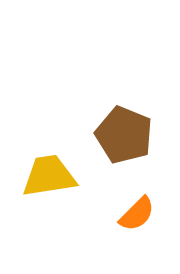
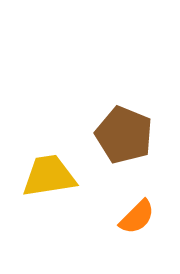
orange semicircle: moved 3 px down
